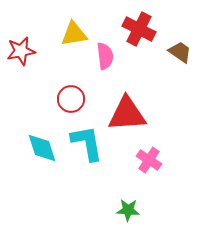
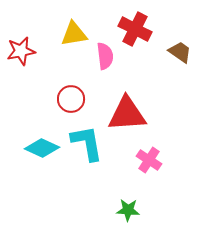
red cross: moved 4 px left
cyan diamond: rotated 48 degrees counterclockwise
